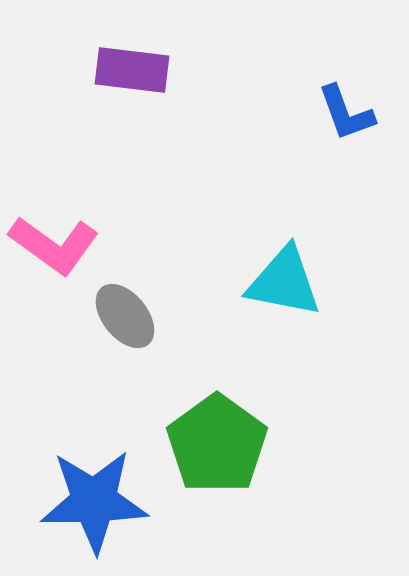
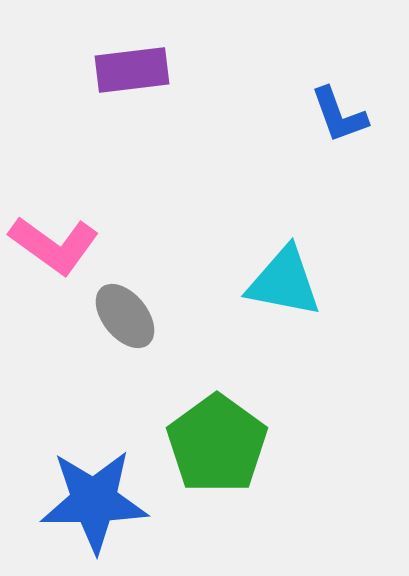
purple rectangle: rotated 14 degrees counterclockwise
blue L-shape: moved 7 px left, 2 px down
